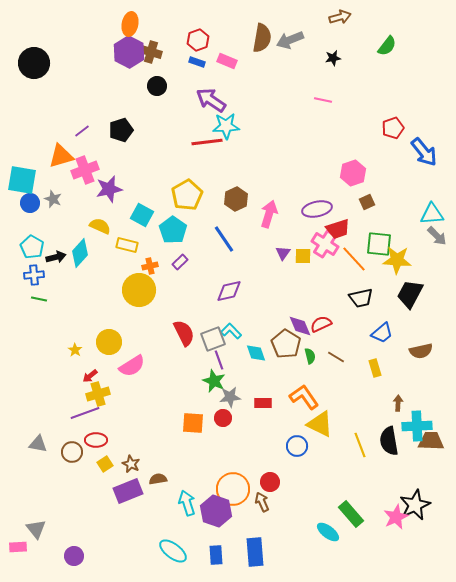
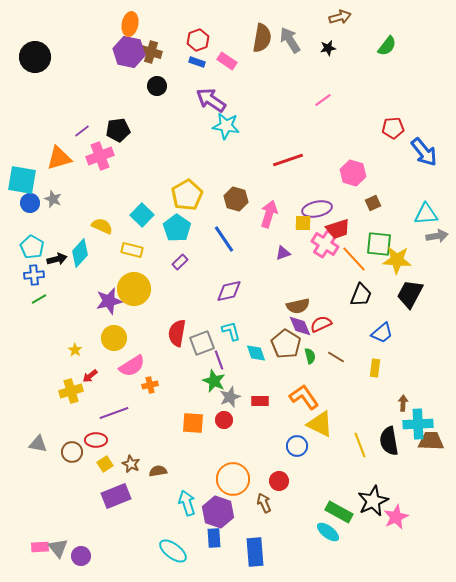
gray arrow at (290, 40): rotated 80 degrees clockwise
purple hexagon at (129, 52): rotated 16 degrees counterclockwise
black star at (333, 58): moved 5 px left, 10 px up
pink rectangle at (227, 61): rotated 12 degrees clockwise
black circle at (34, 63): moved 1 px right, 6 px up
pink line at (323, 100): rotated 48 degrees counterclockwise
cyan star at (226, 126): rotated 12 degrees clockwise
red pentagon at (393, 128): rotated 15 degrees clockwise
black pentagon at (121, 130): moved 3 px left; rotated 10 degrees clockwise
red line at (207, 142): moved 81 px right, 18 px down; rotated 12 degrees counterclockwise
orange triangle at (61, 156): moved 2 px left, 2 px down
pink cross at (85, 170): moved 15 px right, 14 px up
pink hexagon at (353, 173): rotated 25 degrees counterclockwise
purple star at (109, 189): moved 112 px down
brown hexagon at (236, 199): rotated 20 degrees counterclockwise
brown square at (367, 202): moved 6 px right, 1 px down
cyan triangle at (432, 214): moved 6 px left
cyan square at (142, 215): rotated 15 degrees clockwise
yellow semicircle at (100, 226): moved 2 px right
cyan pentagon at (173, 230): moved 4 px right, 2 px up
gray arrow at (437, 236): rotated 55 degrees counterclockwise
yellow rectangle at (127, 245): moved 5 px right, 5 px down
purple triangle at (283, 253): rotated 35 degrees clockwise
yellow square at (303, 256): moved 33 px up
black arrow at (56, 257): moved 1 px right, 2 px down
orange cross at (150, 266): moved 119 px down
yellow circle at (139, 290): moved 5 px left, 1 px up
black trapezoid at (361, 298): moved 3 px up; rotated 55 degrees counterclockwise
green line at (39, 299): rotated 42 degrees counterclockwise
cyan L-shape at (231, 331): rotated 30 degrees clockwise
red semicircle at (184, 333): moved 7 px left; rotated 144 degrees counterclockwise
gray square at (213, 339): moved 11 px left, 4 px down
yellow circle at (109, 342): moved 5 px right, 4 px up
brown semicircle at (421, 351): moved 123 px left, 45 px up
yellow rectangle at (375, 368): rotated 24 degrees clockwise
yellow cross at (98, 394): moved 27 px left, 3 px up
gray star at (230, 397): rotated 15 degrees counterclockwise
red rectangle at (263, 403): moved 3 px left, 2 px up
brown arrow at (398, 403): moved 5 px right
purple line at (85, 413): moved 29 px right
red circle at (223, 418): moved 1 px right, 2 px down
cyan cross at (417, 426): moved 1 px right, 2 px up
brown semicircle at (158, 479): moved 8 px up
red circle at (270, 482): moved 9 px right, 1 px up
orange circle at (233, 489): moved 10 px up
purple rectangle at (128, 491): moved 12 px left, 5 px down
brown arrow at (262, 502): moved 2 px right, 1 px down
black star at (415, 505): moved 42 px left, 4 px up
purple hexagon at (216, 511): moved 2 px right, 1 px down
green rectangle at (351, 514): moved 12 px left, 2 px up; rotated 20 degrees counterclockwise
gray triangle at (36, 529): moved 22 px right, 19 px down
pink rectangle at (18, 547): moved 22 px right
blue rectangle at (216, 555): moved 2 px left, 17 px up
purple circle at (74, 556): moved 7 px right
